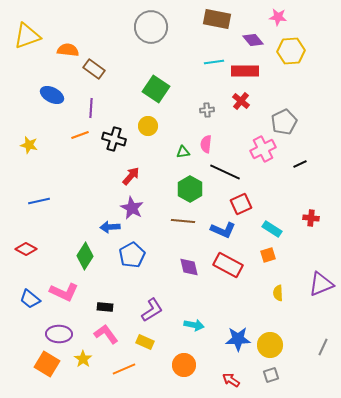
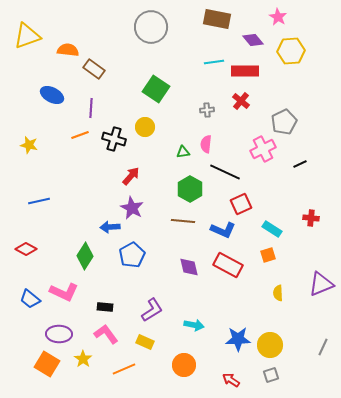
pink star at (278, 17): rotated 24 degrees clockwise
yellow circle at (148, 126): moved 3 px left, 1 px down
